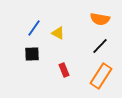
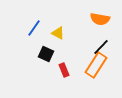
black line: moved 1 px right, 1 px down
black square: moved 14 px right; rotated 28 degrees clockwise
orange rectangle: moved 5 px left, 11 px up
